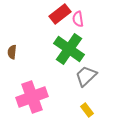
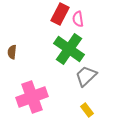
red rectangle: rotated 25 degrees counterclockwise
